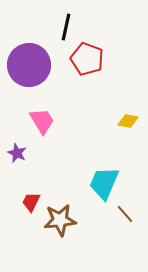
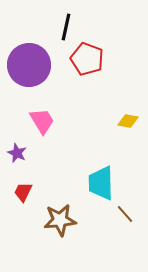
cyan trapezoid: moved 3 px left; rotated 24 degrees counterclockwise
red trapezoid: moved 8 px left, 10 px up
